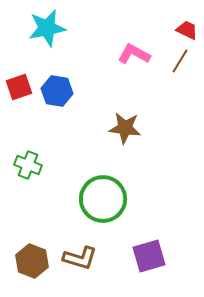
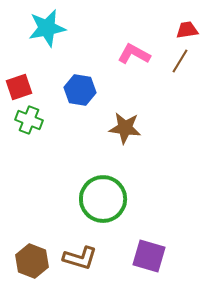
red trapezoid: rotated 35 degrees counterclockwise
blue hexagon: moved 23 px right, 1 px up
green cross: moved 1 px right, 45 px up
purple square: rotated 32 degrees clockwise
